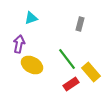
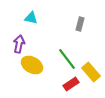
cyan triangle: rotated 32 degrees clockwise
